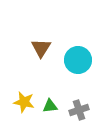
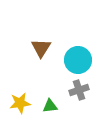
yellow star: moved 4 px left, 1 px down; rotated 20 degrees counterclockwise
gray cross: moved 20 px up
